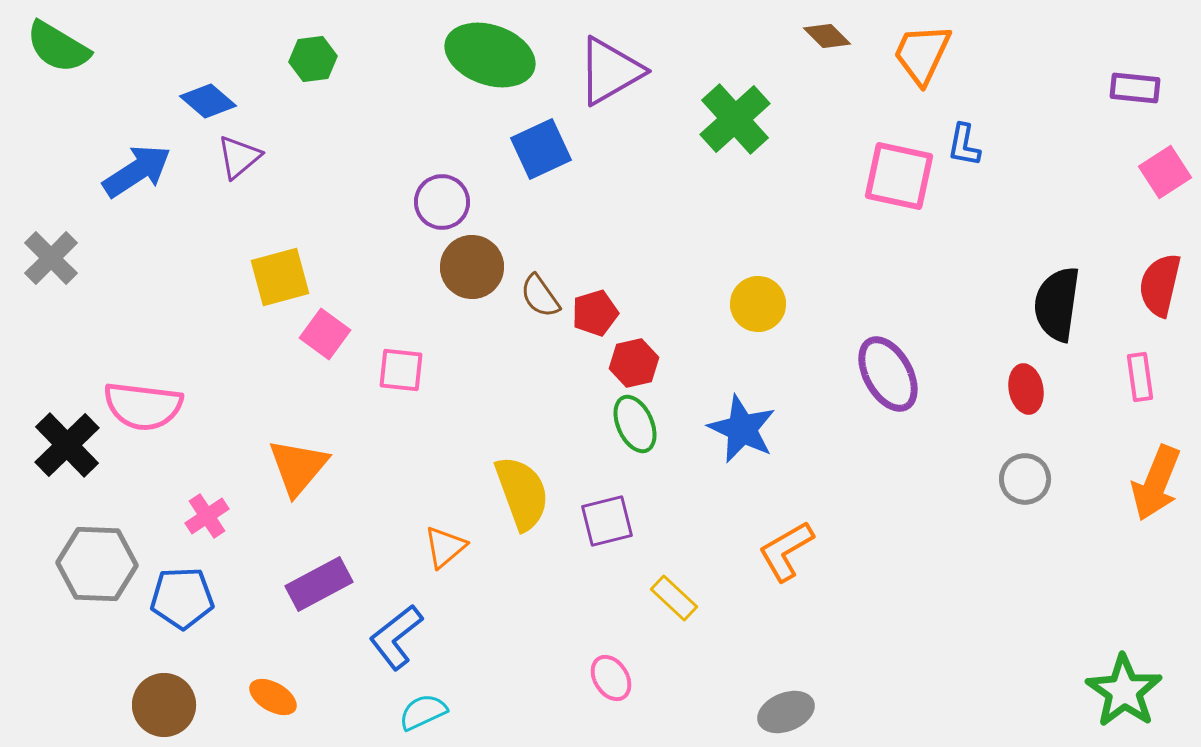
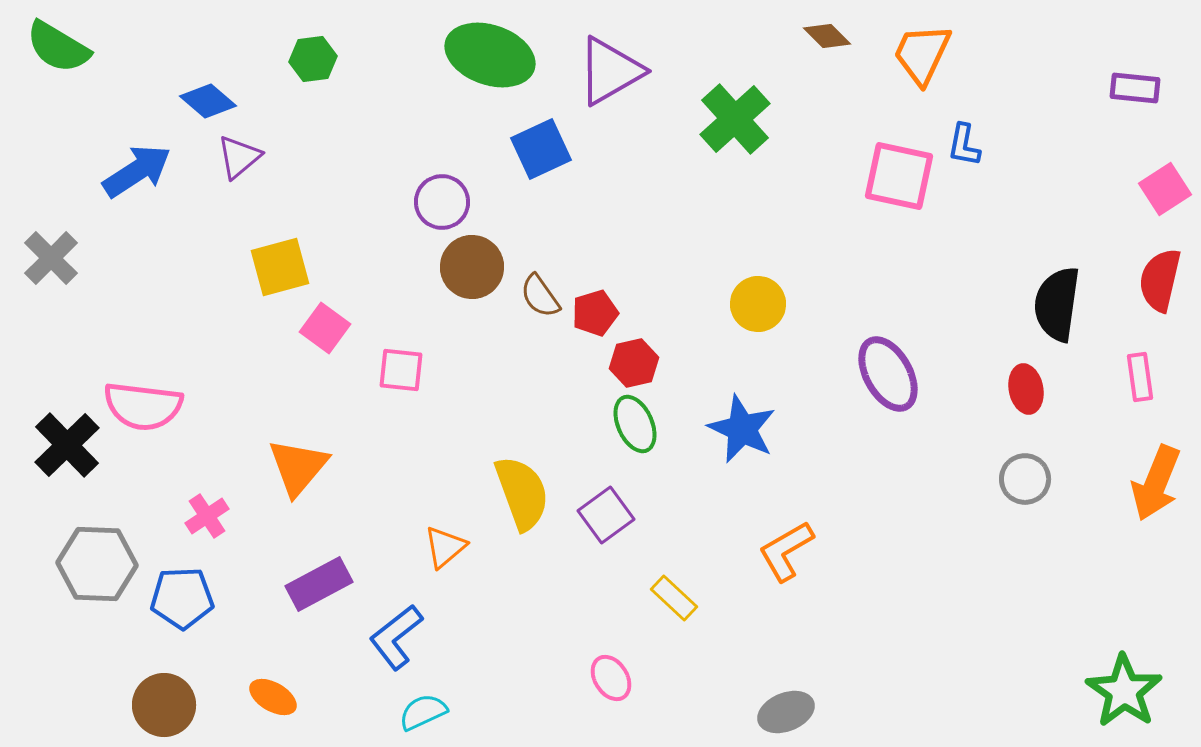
pink square at (1165, 172): moved 17 px down
yellow square at (280, 277): moved 10 px up
red semicircle at (1160, 285): moved 5 px up
pink square at (325, 334): moved 6 px up
purple square at (607, 521): moved 1 px left, 6 px up; rotated 22 degrees counterclockwise
